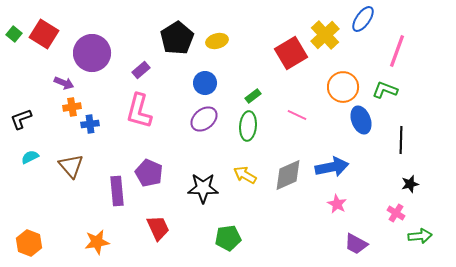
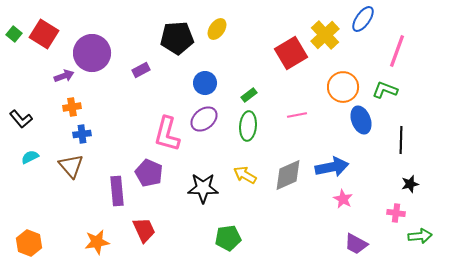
black pentagon at (177, 38): rotated 28 degrees clockwise
yellow ellipse at (217, 41): moved 12 px up; rotated 40 degrees counterclockwise
purple rectangle at (141, 70): rotated 12 degrees clockwise
purple arrow at (64, 83): moved 7 px up; rotated 42 degrees counterclockwise
green rectangle at (253, 96): moved 4 px left, 1 px up
pink L-shape at (139, 111): moved 28 px right, 23 px down
pink line at (297, 115): rotated 36 degrees counterclockwise
black L-shape at (21, 119): rotated 110 degrees counterclockwise
blue cross at (90, 124): moved 8 px left, 10 px down
pink star at (337, 204): moved 6 px right, 5 px up
pink cross at (396, 213): rotated 24 degrees counterclockwise
red trapezoid at (158, 228): moved 14 px left, 2 px down
